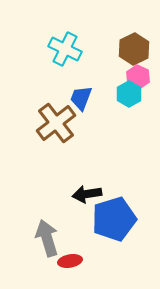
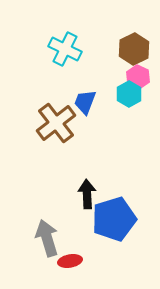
blue trapezoid: moved 4 px right, 4 px down
black arrow: rotated 96 degrees clockwise
